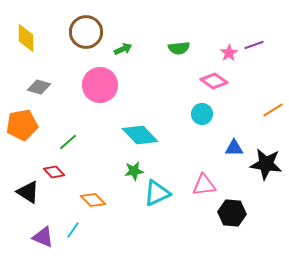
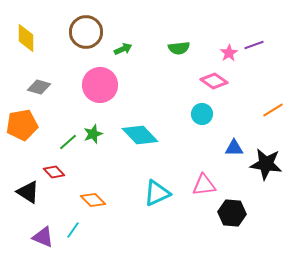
green star: moved 41 px left, 37 px up; rotated 12 degrees counterclockwise
